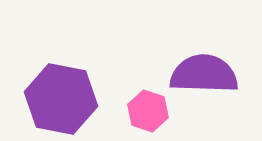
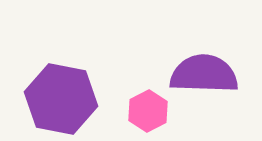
pink hexagon: rotated 15 degrees clockwise
